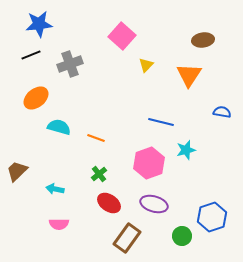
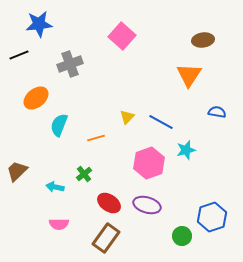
black line: moved 12 px left
yellow triangle: moved 19 px left, 52 px down
blue semicircle: moved 5 px left
blue line: rotated 15 degrees clockwise
cyan semicircle: moved 2 px up; rotated 85 degrees counterclockwise
orange line: rotated 36 degrees counterclockwise
green cross: moved 15 px left
cyan arrow: moved 2 px up
purple ellipse: moved 7 px left, 1 px down
brown rectangle: moved 21 px left
